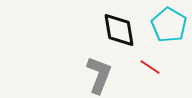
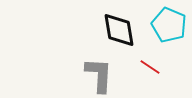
cyan pentagon: rotated 8 degrees counterclockwise
gray L-shape: rotated 18 degrees counterclockwise
